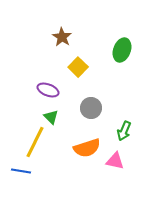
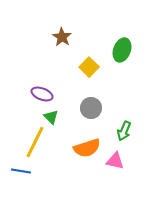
yellow square: moved 11 px right
purple ellipse: moved 6 px left, 4 px down
